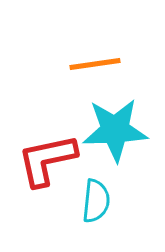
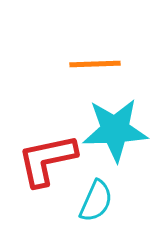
orange line: rotated 6 degrees clockwise
cyan semicircle: rotated 18 degrees clockwise
